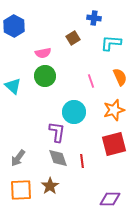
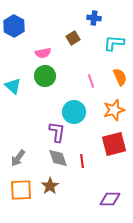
cyan L-shape: moved 3 px right
